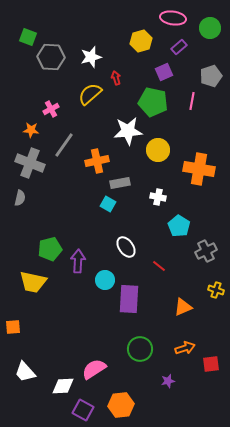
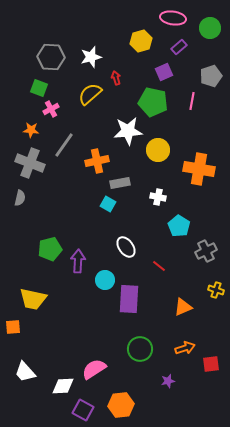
green square at (28, 37): moved 11 px right, 51 px down
yellow trapezoid at (33, 282): moved 17 px down
